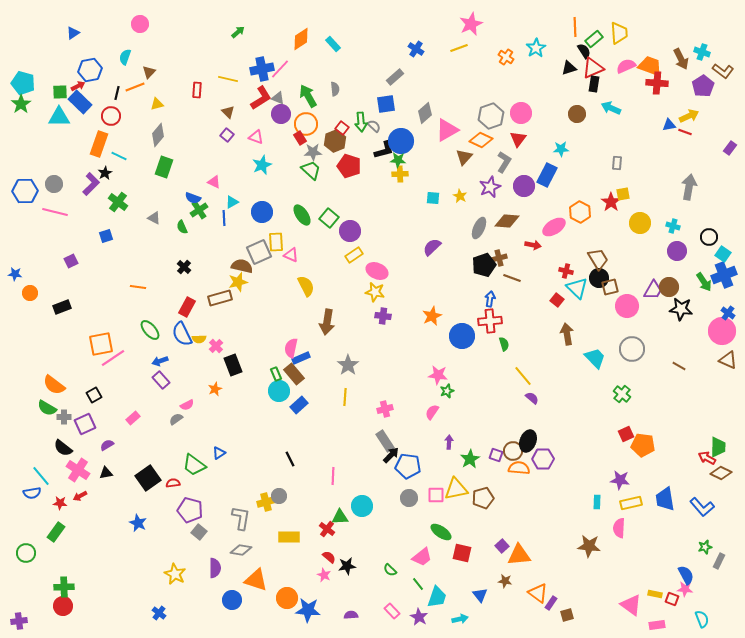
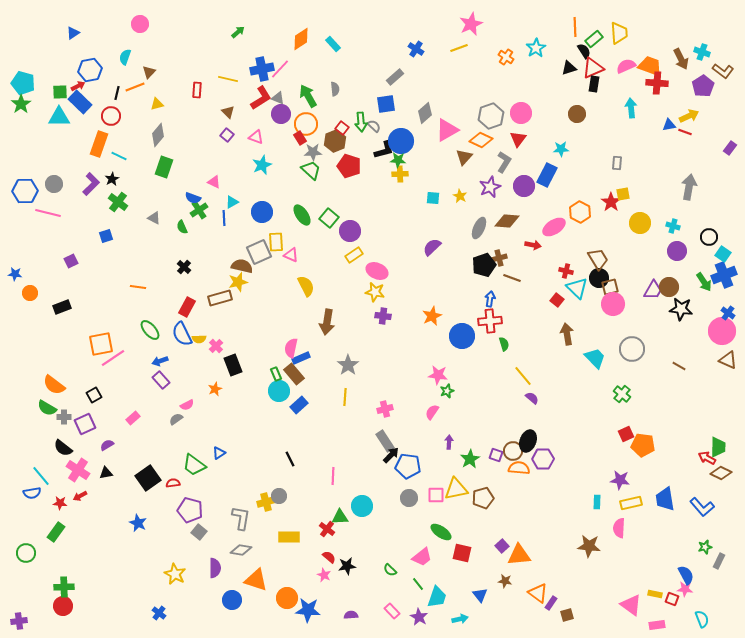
cyan arrow at (611, 108): moved 20 px right; rotated 60 degrees clockwise
black star at (105, 173): moved 7 px right, 6 px down
pink line at (55, 212): moved 7 px left, 1 px down
pink circle at (627, 306): moved 14 px left, 2 px up
